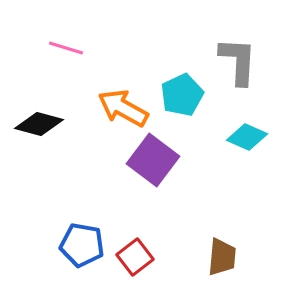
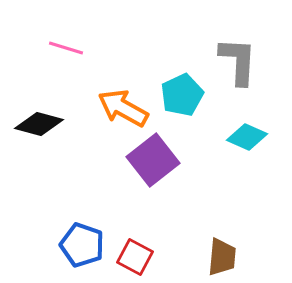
purple square: rotated 15 degrees clockwise
blue pentagon: rotated 9 degrees clockwise
red square: rotated 24 degrees counterclockwise
